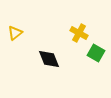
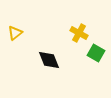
black diamond: moved 1 px down
